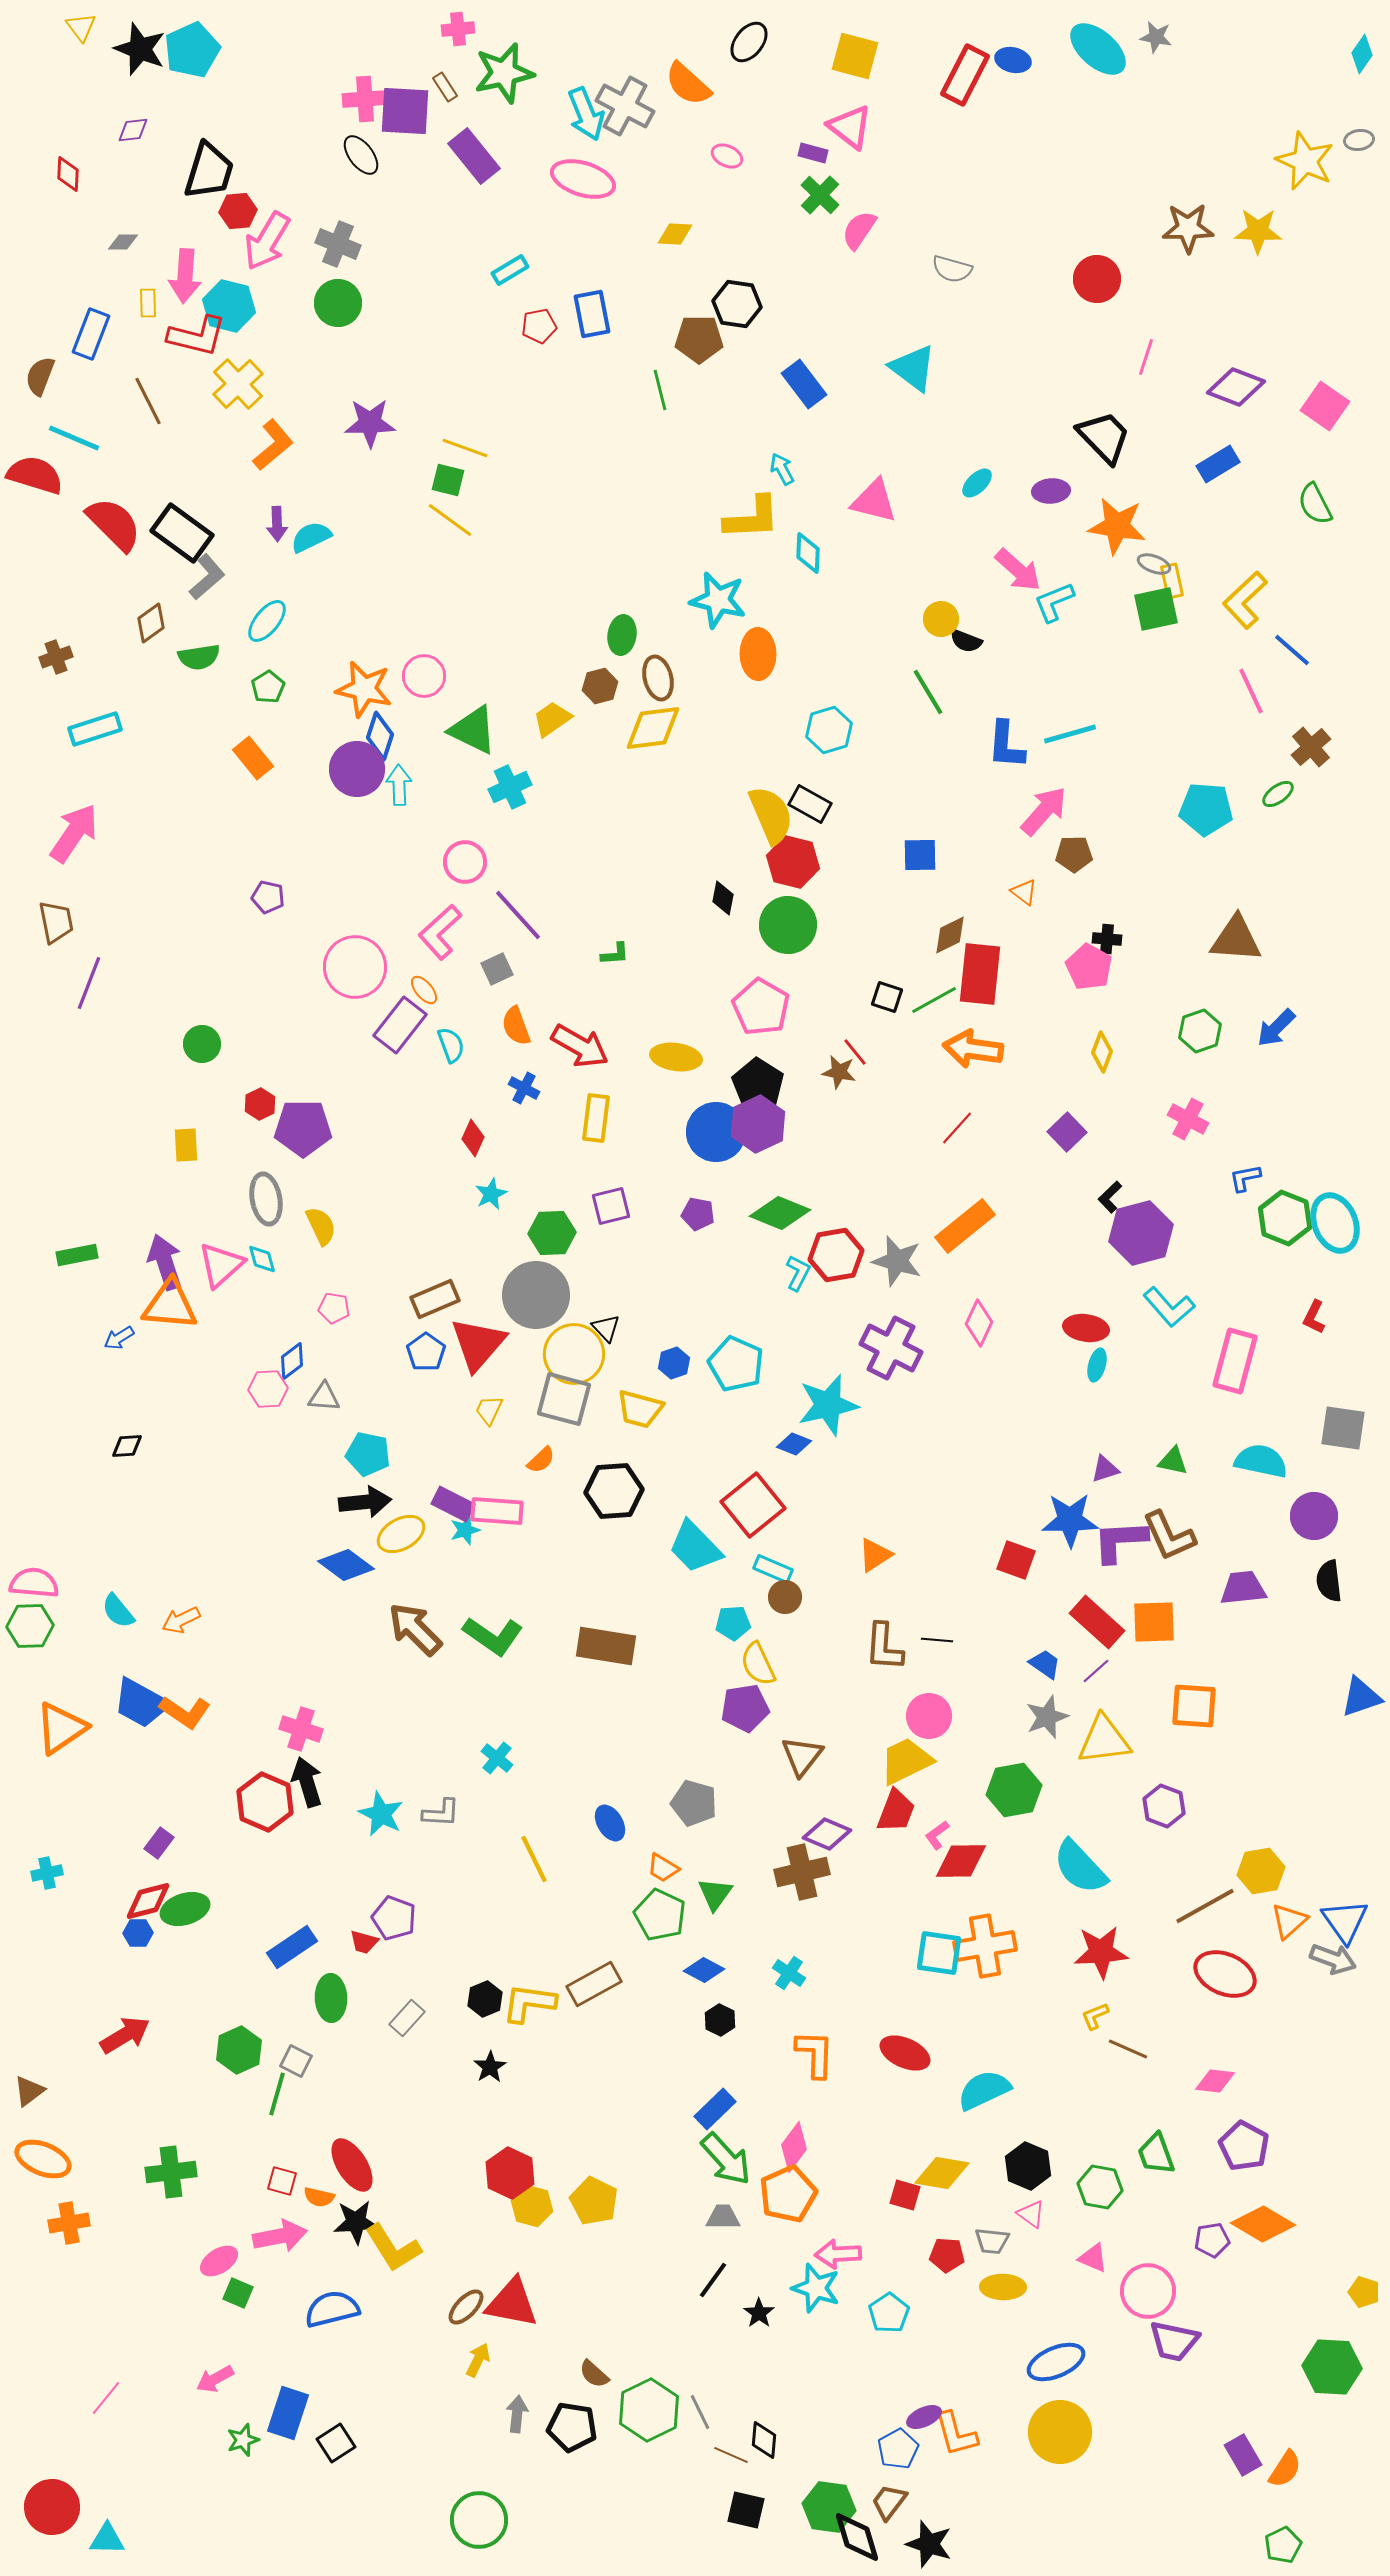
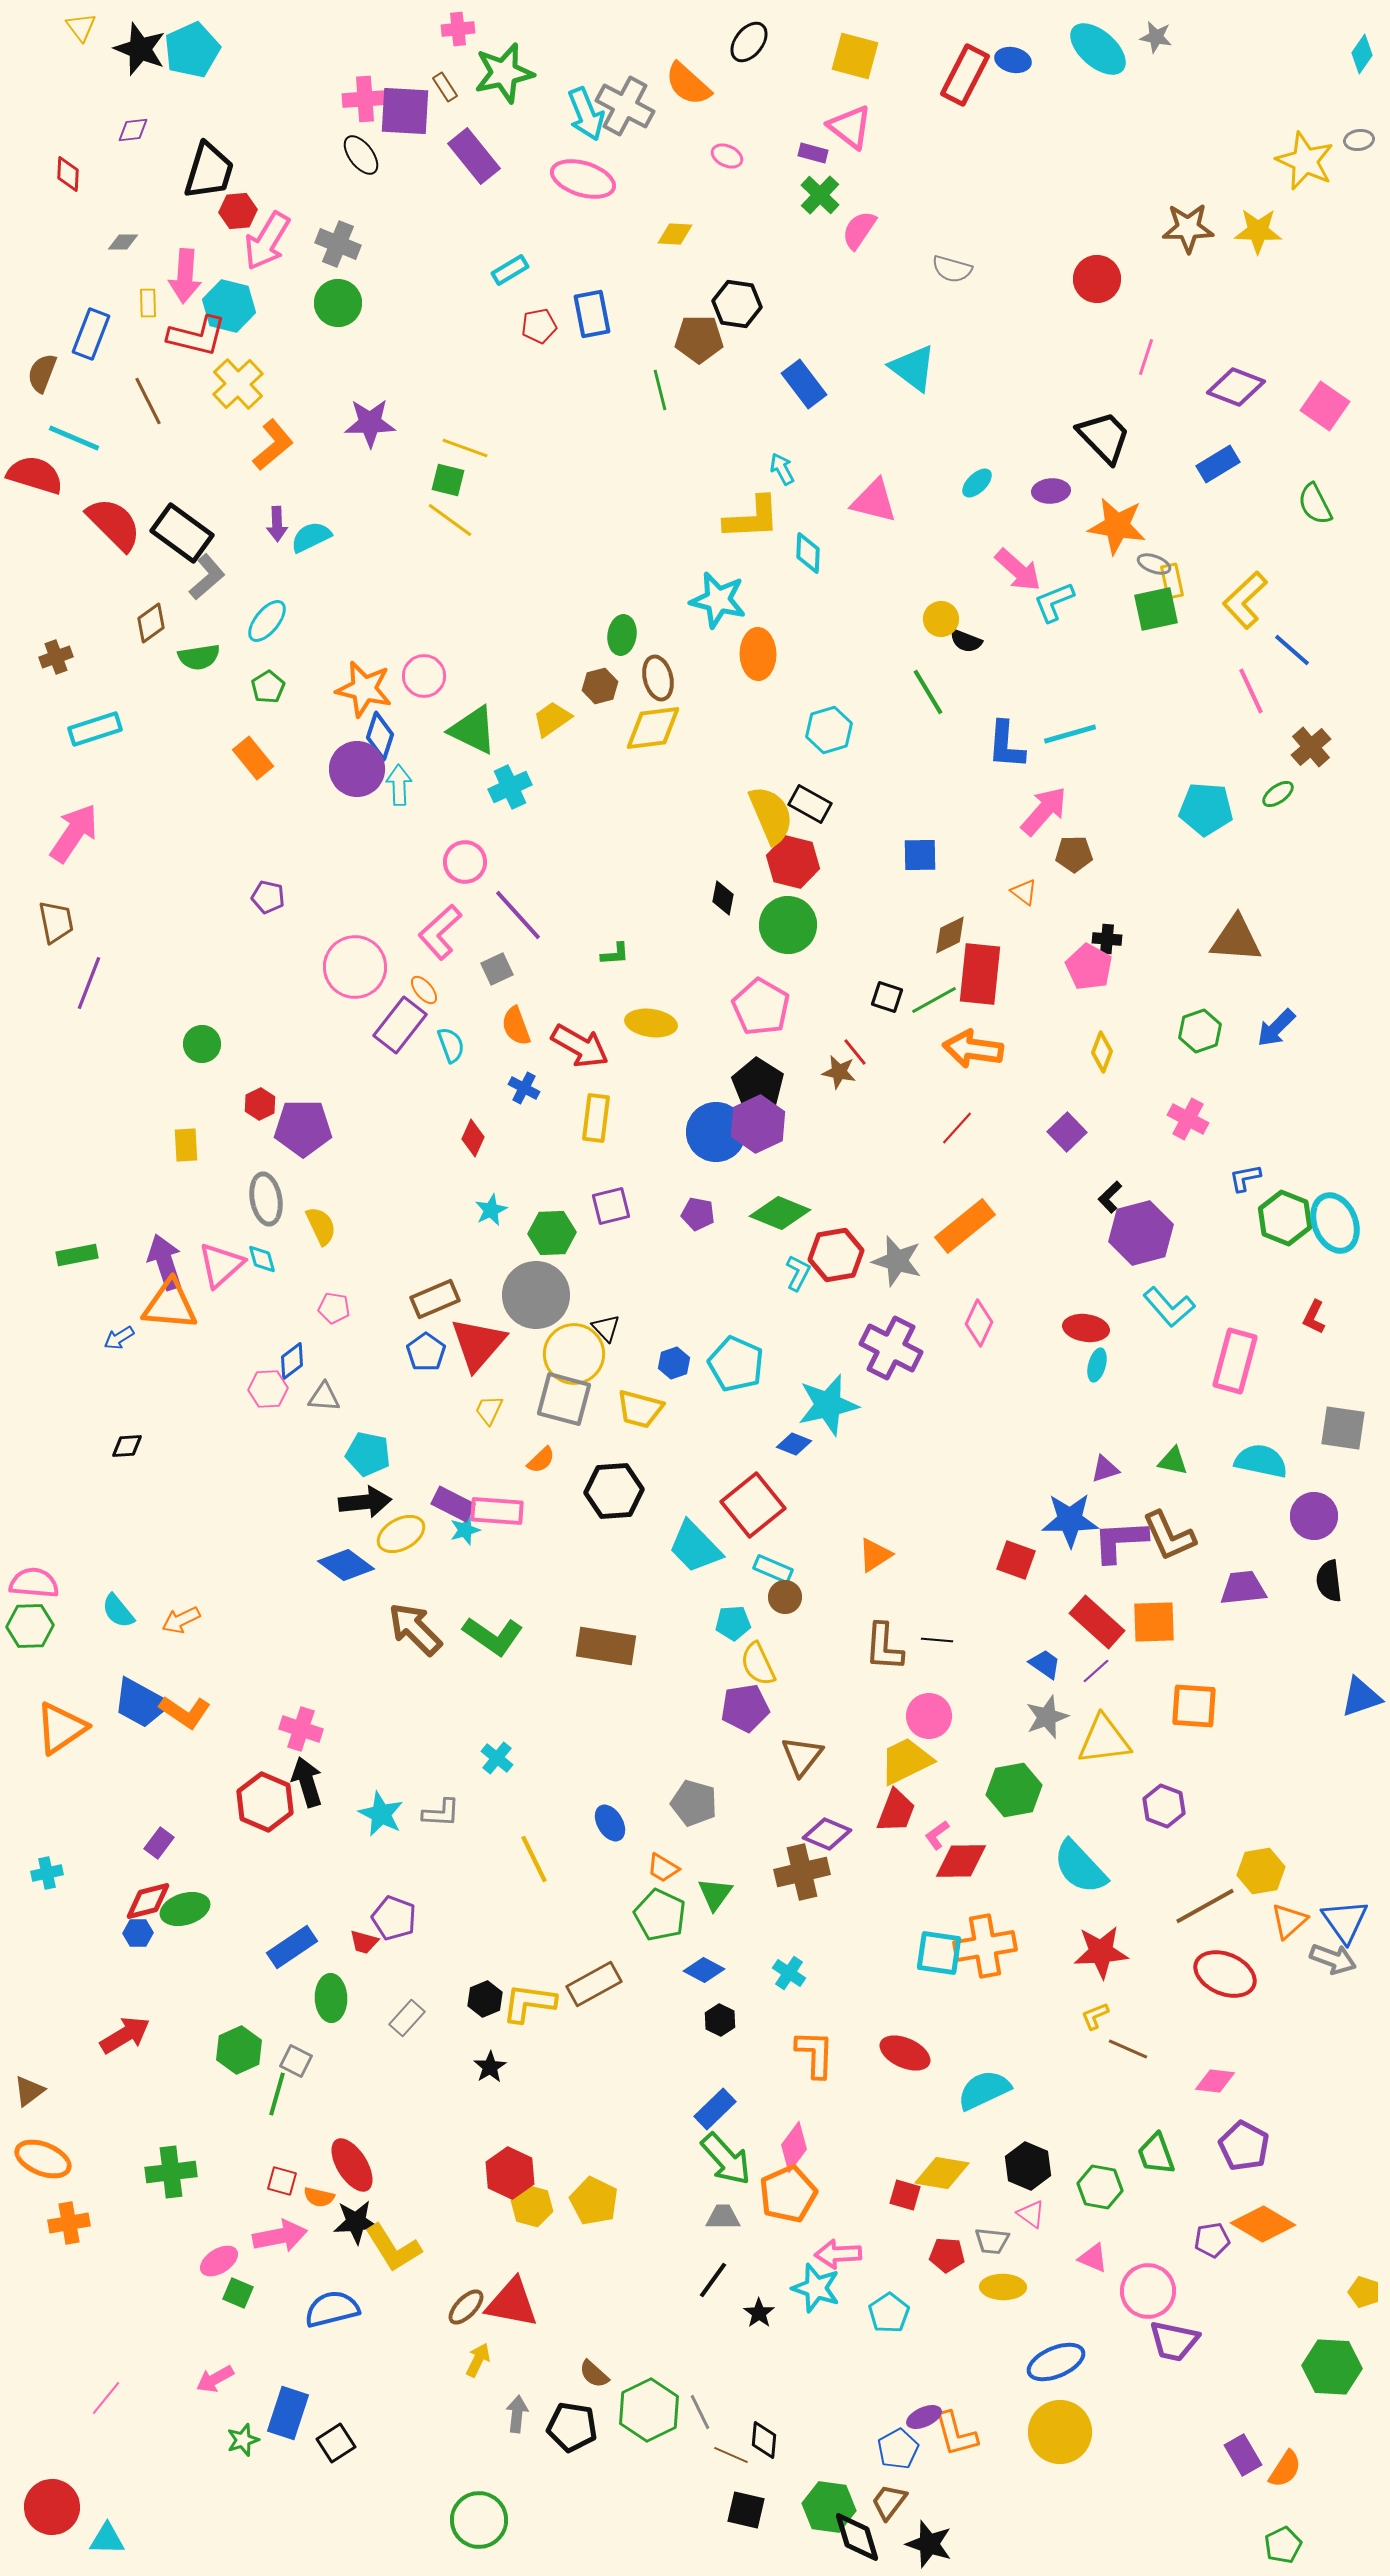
brown semicircle at (40, 376): moved 2 px right, 3 px up
yellow ellipse at (676, 1057): moved 25 px left, 34 px up
cyan star at (491, 1194): moved 16 px down
